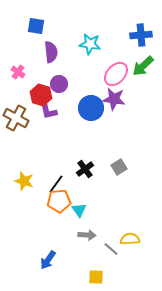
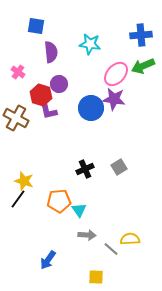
green arrow: rotated 20 degrees clockwise
black cross: rotated 12 degrees clockwise
black line: moved 38 px left, 15 px down
